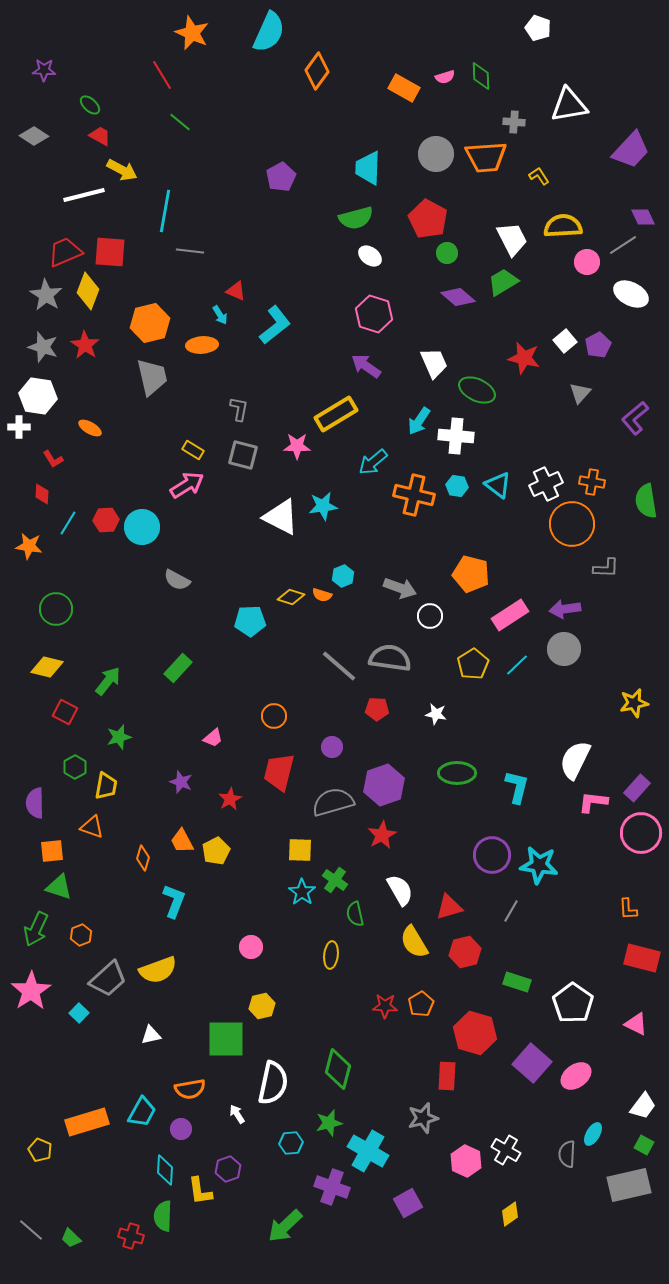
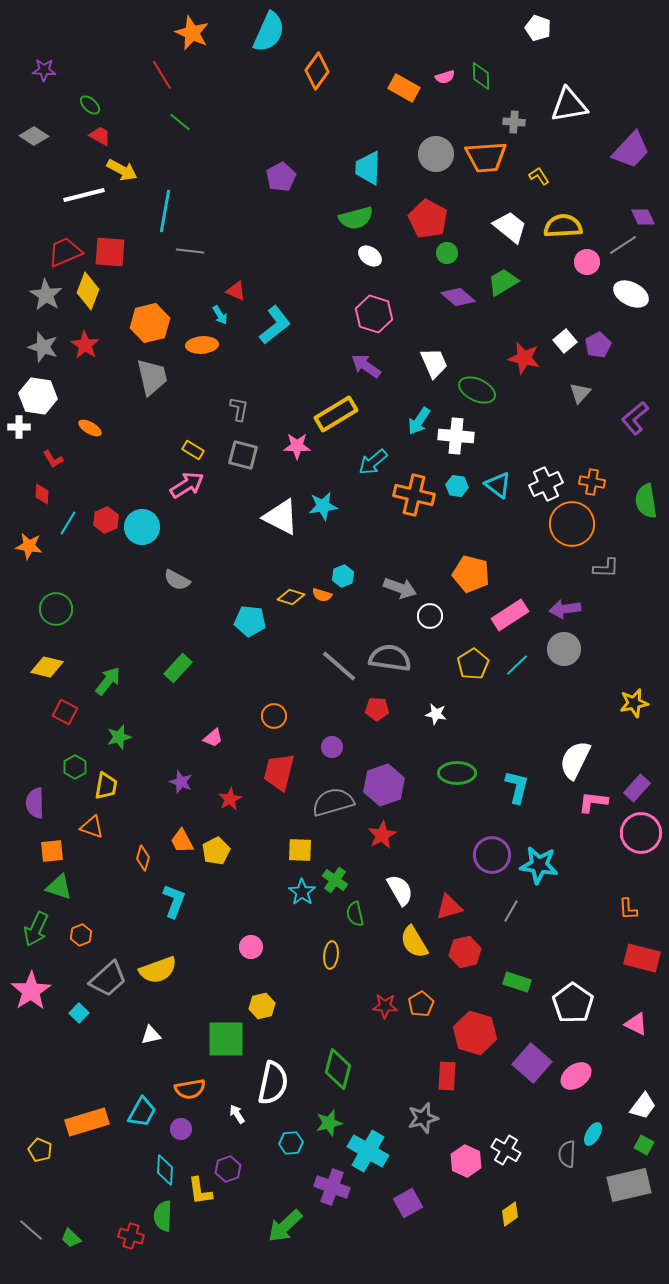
white trapezoid at (512, 239): moved 2 px left, 12 px up; rotated 24 degrees counterclockwise
red hexagon at (106, 520): rotated 20 degrees counterclockwise
cyan pentagon at (250, 621): rotated 8 degrees clockwise
